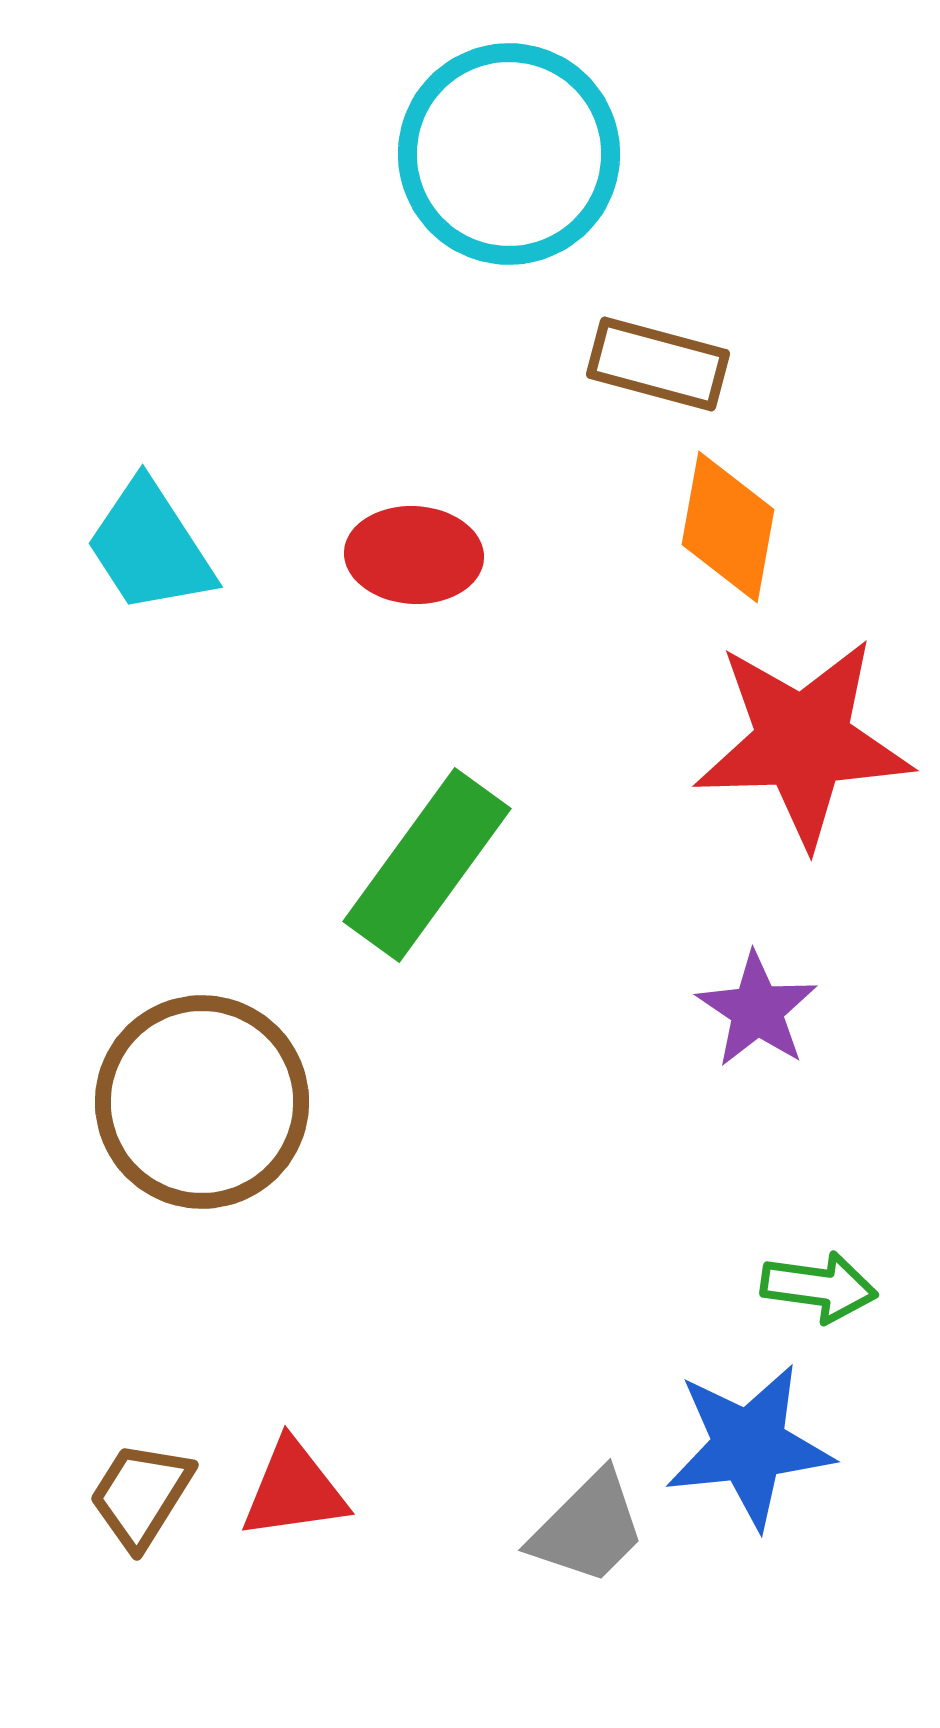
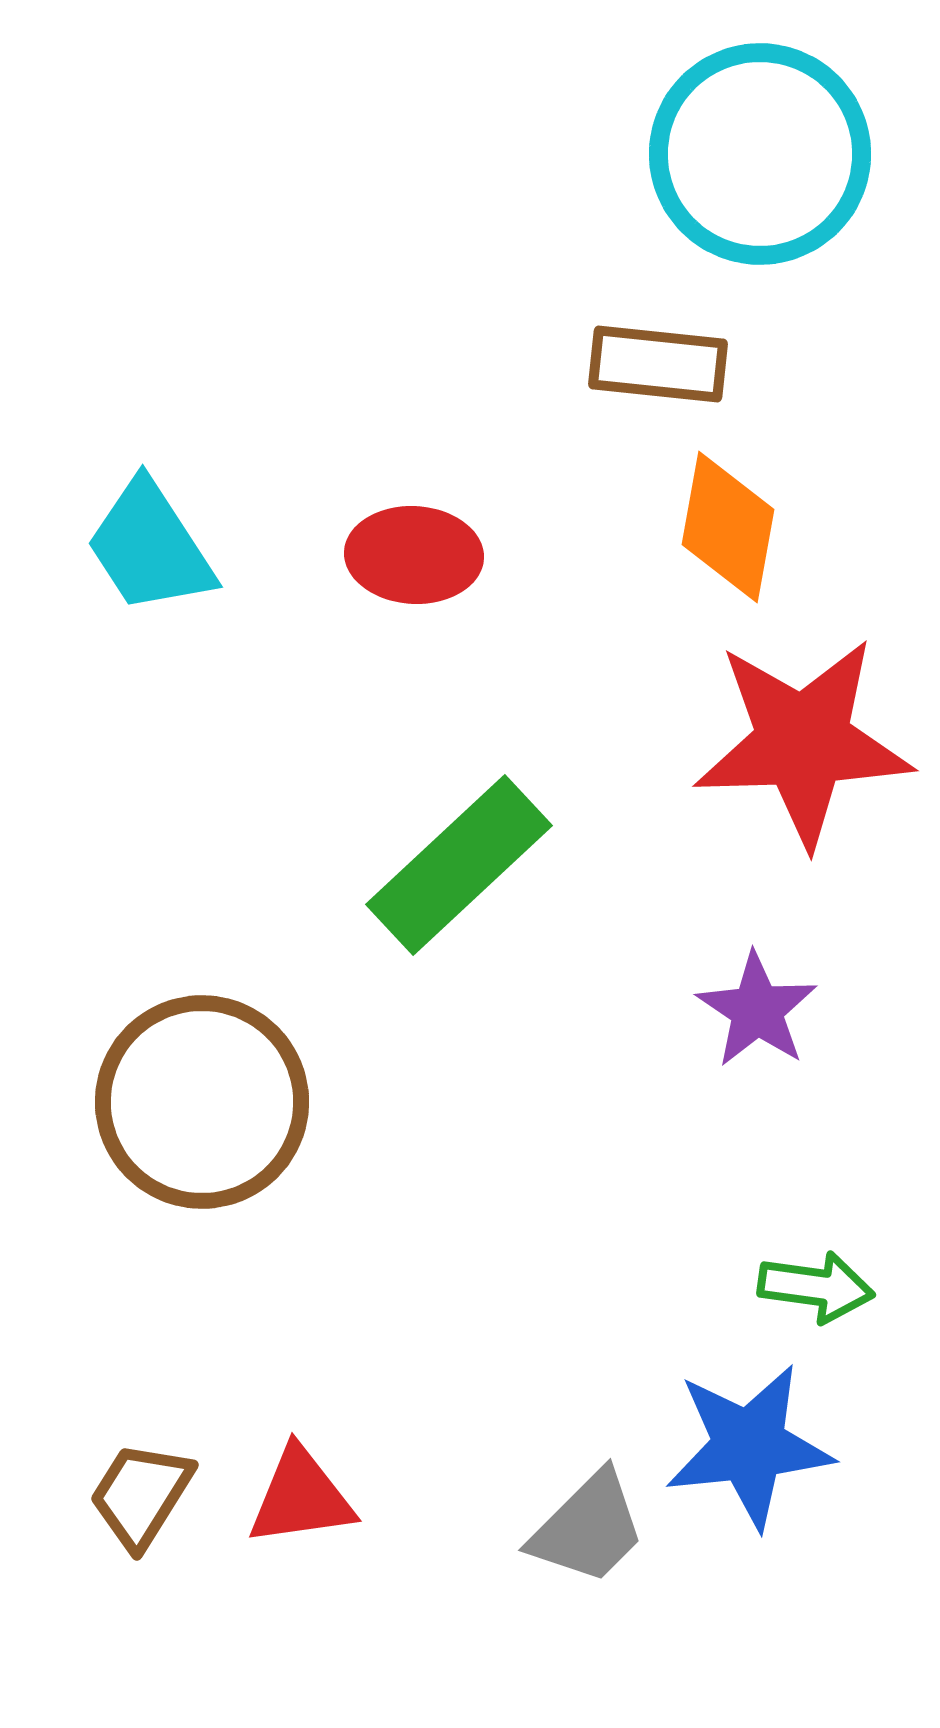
cyan circle: moved 251 px right
brown rectangle: rotated 9 degrees counterclockwise
green rectangle: moved 32 px right; rotated 11 degrees clockwise
green arrow: moved 3 px left
red triangle: moved 7 px right, 7 px down
